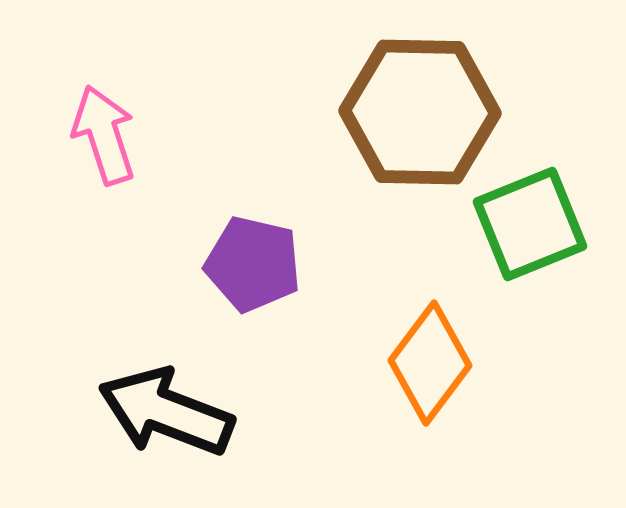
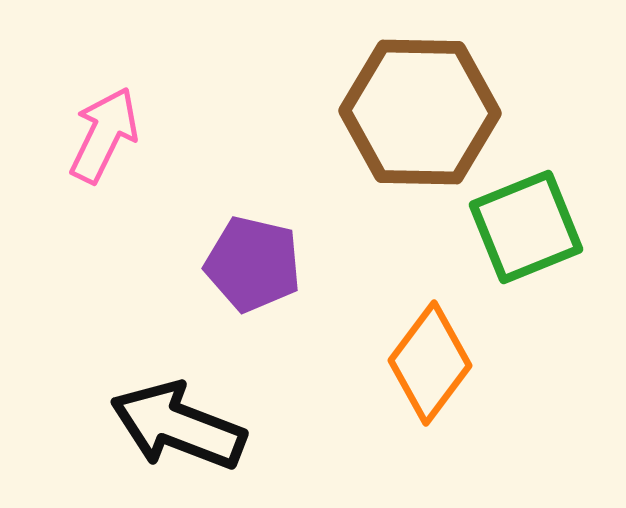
pink arrow: rotated 44 degrees clockwise
green square: moved 4 px left, 3 px down
black arrow: moved 12 px right, 14 px down
